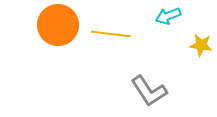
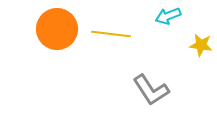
orange circle: moved 1 px left, 4 px down
gray L-shape: moved 2 px right, 1 px up
